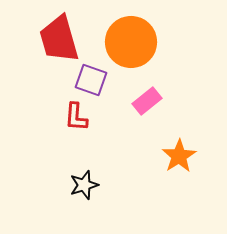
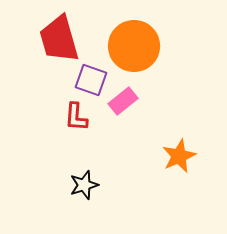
orange circle: moved 3 px right, 4 px down
pink rectangle: moved 24 px left
orange star: rotated 8 degrees clockwise
